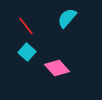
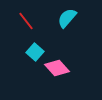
red line: moved 5 px up
cyan square: moved 8 px right
